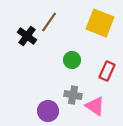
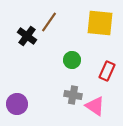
yellow square: rotated 16 degrees counterclockwise
purple circle: moved 31 px left, 7 px up
